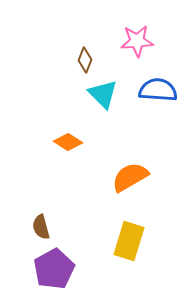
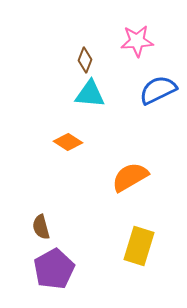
blue semicircle: rotated 30 degrees counterclockwise
cyan triangle: moved 13 px left; rotated 40 degrees counterclockwise
yellow rectangle: moved 10 px right, 5 px down
